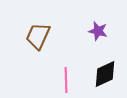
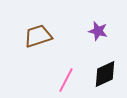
brown trapezoid: rotated 48 degrees clockwise
pink line: rotated 30 degrees clockwise
